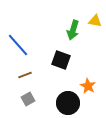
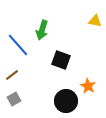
green arrow: moved 31 px left
brown line: moved 13 px left; rotated 16 degrees counterclockwise
gray square: moved 14 px left
black circle: moved 2 px left, 2 px up
